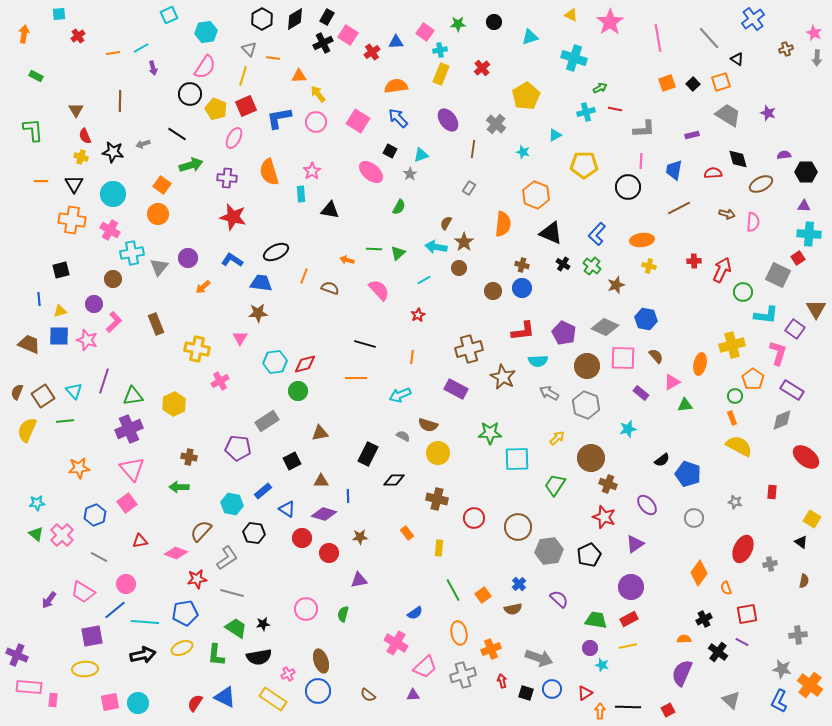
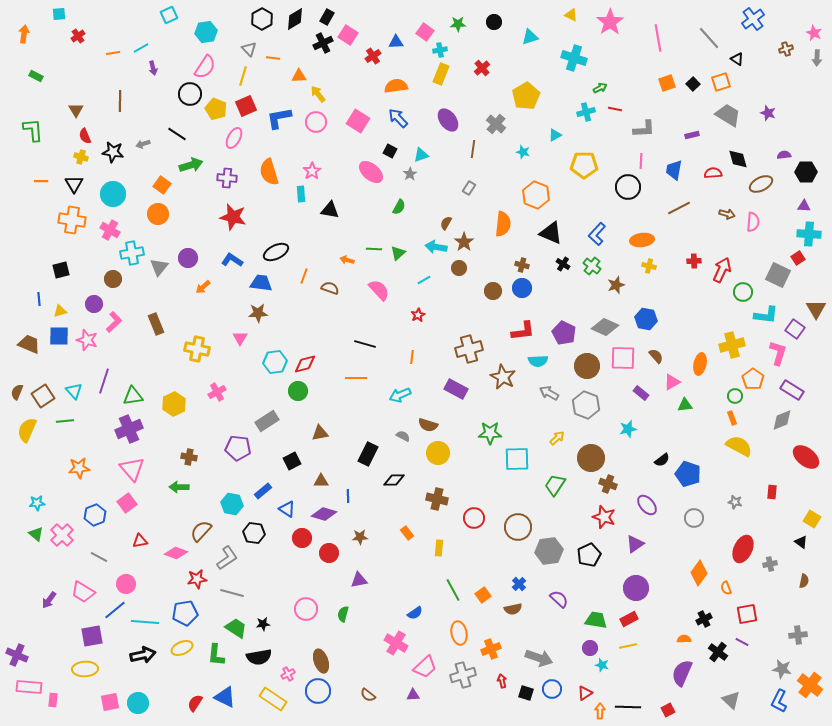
red cross at (372, 52): moved 1 px right, 4 px down
pink cross at (220, 381): moved 3 px left, 11 px down
purple circle at (631, 587): moved 5 px right, 1 px down
